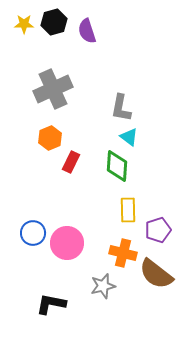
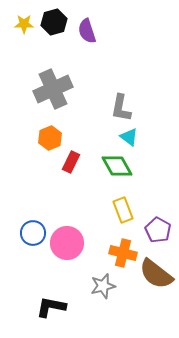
green diamond: rotated 32 degrees counterclockwise
yellow rectangle: moved 5 px left; rotated 20 degrees counterclockwise
purple pentagon: rotated 25 degrees counterclockwise
black L-shape: moved 3 px down
